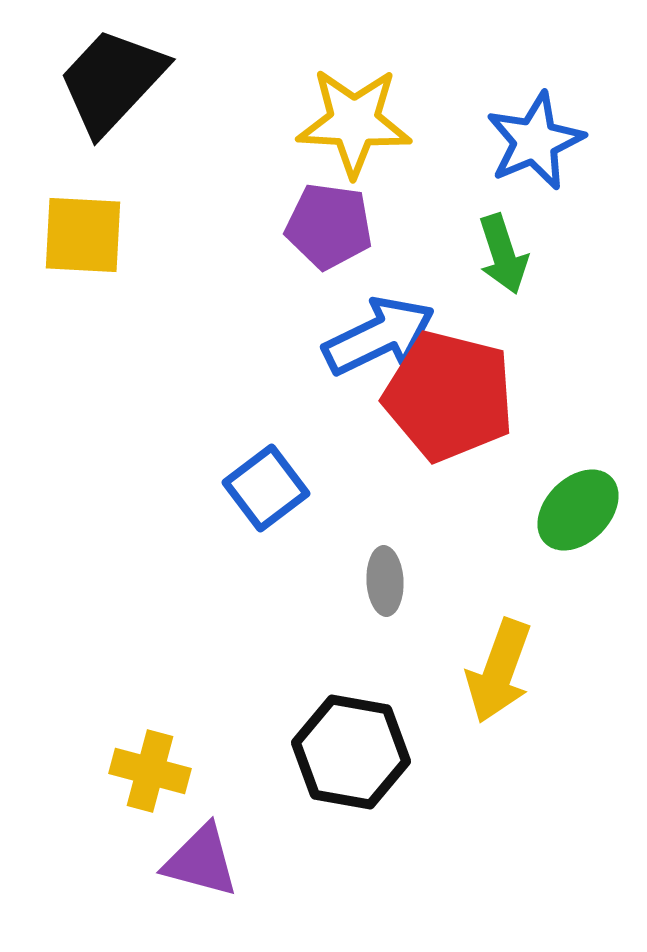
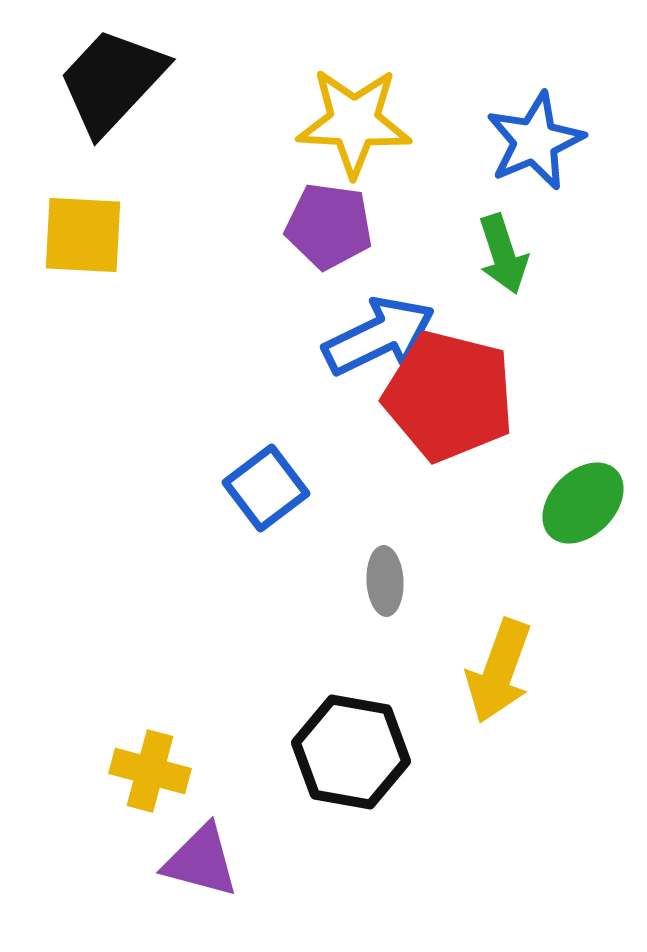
green ellipse: moved 5 px right, 7 px up
